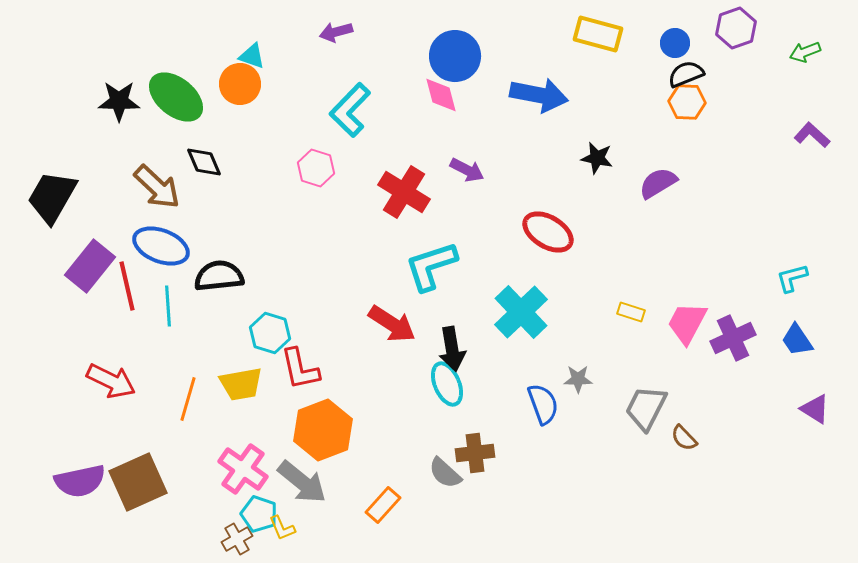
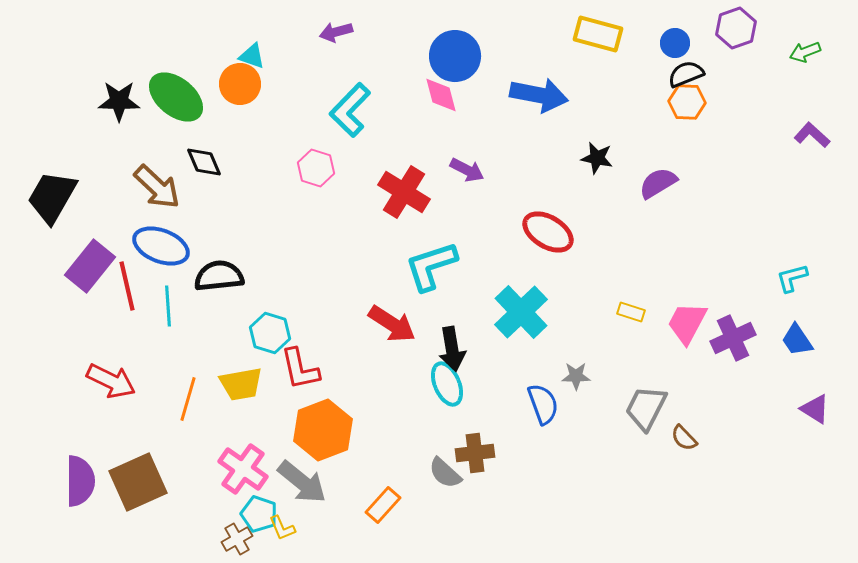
gray star at (578, 379): moved 2 px left, 3 px up
purple semicircle at (80, 481): rotated 78 degrees counterclockwise
